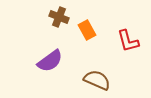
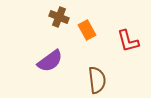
brown semicircle: rotated 60 degrees clockwise
